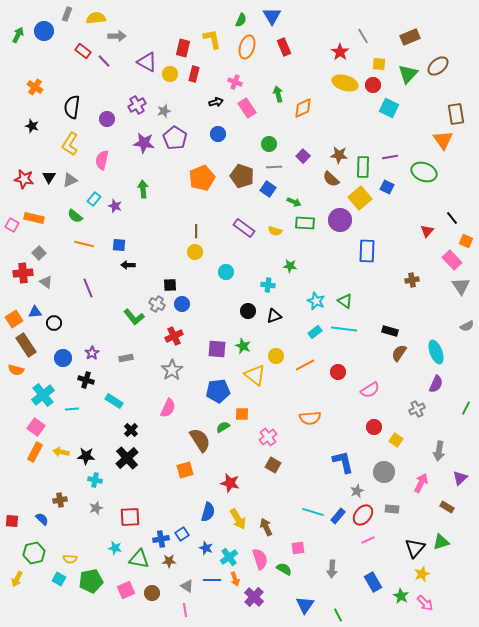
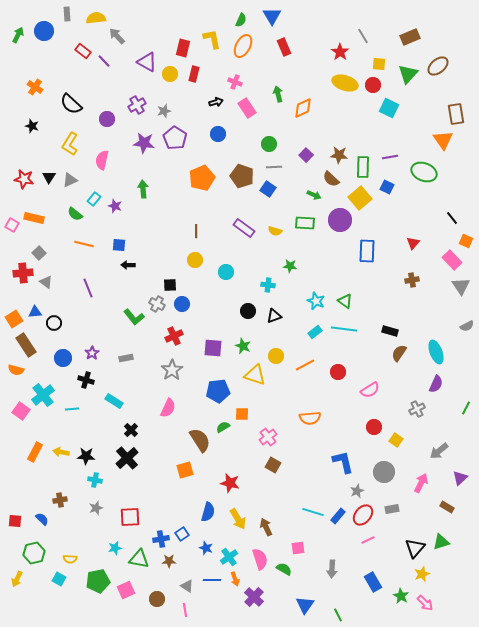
gray rectangle at (67, 14): rotated 24 degrees counterclockwise
gray arrow at (117, 36): rotated 132 degrees counterclockwise
orange ellipse at (247, 47): moved 4 px left, 1 px up; rotated 10 degrees clockwise
black semicircle at (72, 107): moved 1 px left, 3 px up; rotated 55 degrees counterclockwise
purple square at (303, 156): moved 3 px right, 1 px up
green arrow at (294, 202): moved 20 px right, 7 px up
green semicircle at (75, 216): moved 2 px up
red triangle at (427, 231): moved 14 px left, 12 px down
yellow circle at (195, 252): moved 8 px down
purple square at (217, 349): moved 4 px left, 1 px up
yellow triangle at (255, 375): rotated 20 degrees counterclockwise
pink square at (36, 427): moved 15 px left, 16 px up
gray arrow at (439, 451): rotated 42 degrees clockwise
gray rectangle at (392, 509): rotated 16 degrees counterclockwise
red square at (12, 521): moved 3 px right
cyan star at (115, 548): rotated 24 degrees counterclockwise
green pentagon at (91, 581): moved 7 px right
brown circle at (152, 593): moved 5 px right, 6 px down
